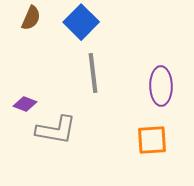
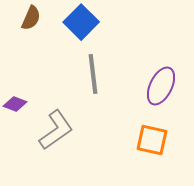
gray line: moved 1 px down
purple ellipse: rotated 27 degrees clockwise
purple diamond: moved 10 px left
gray L-shape: rotated 45 degrees counterclockwise
orange square: rotated 16 degrees clockwise
